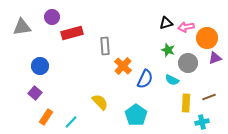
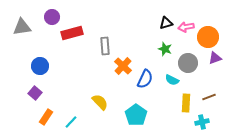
orange circle: moved 1 px right, 1 px up
green star: moved 3 px left, 1 px up
